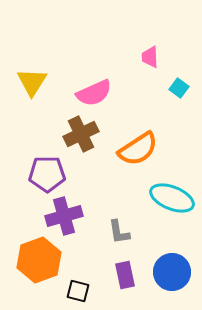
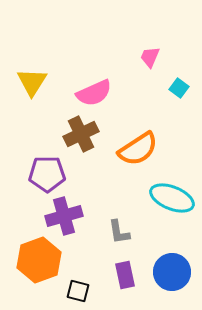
pink trapezoid: rotated 25 degrees clockwise
